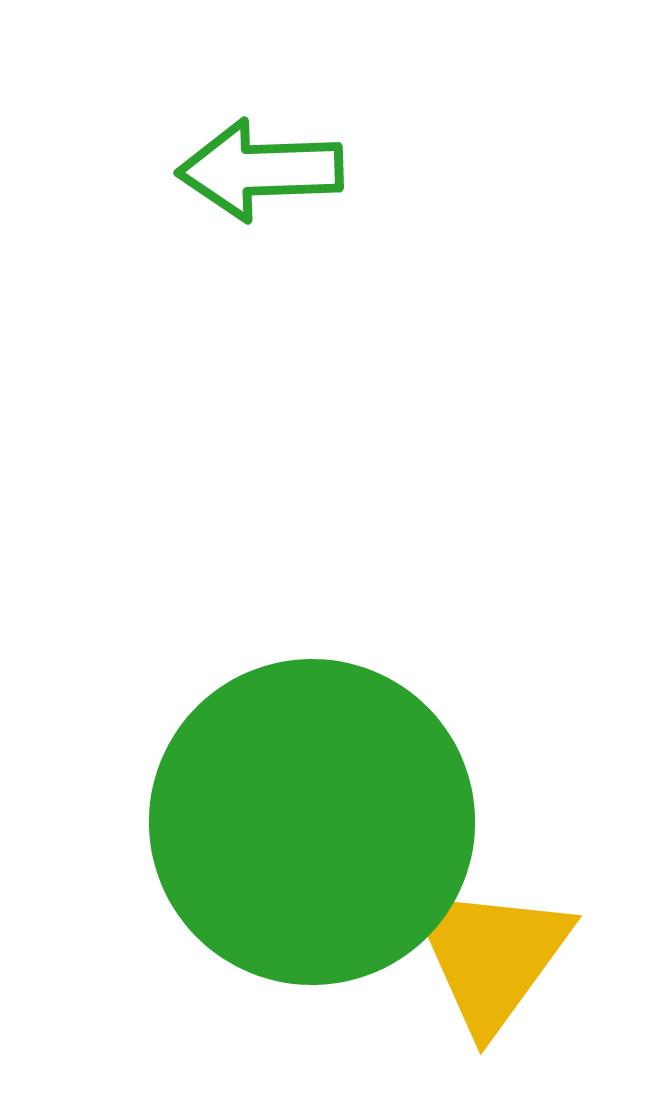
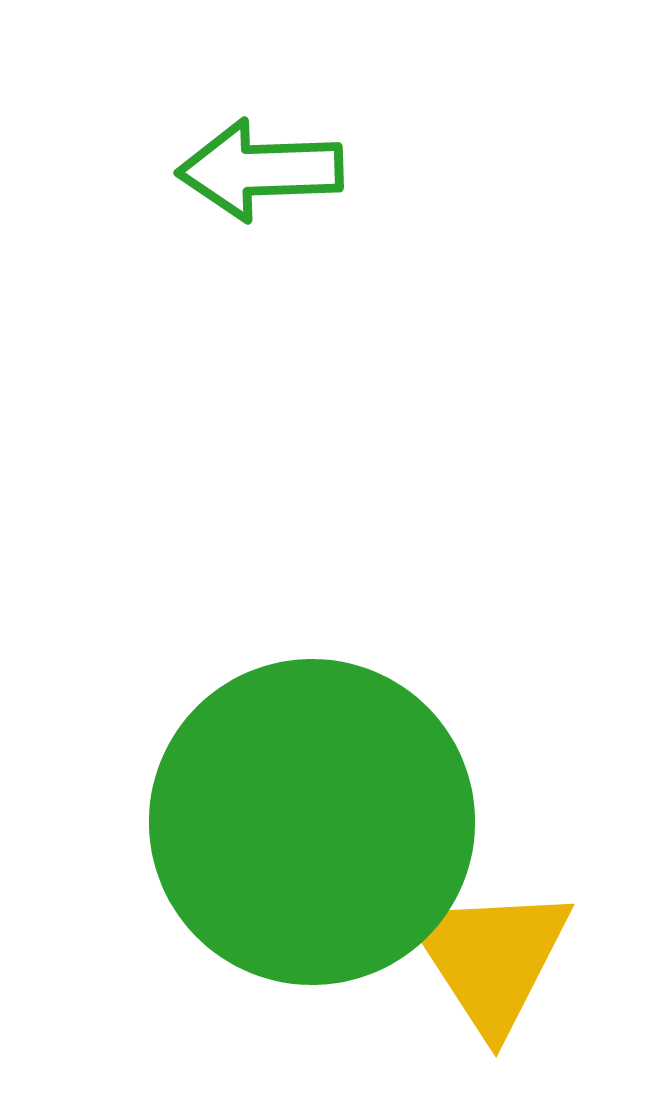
yellow triangle: moved 2 px down; rotated 9 degrees counterclockwise
